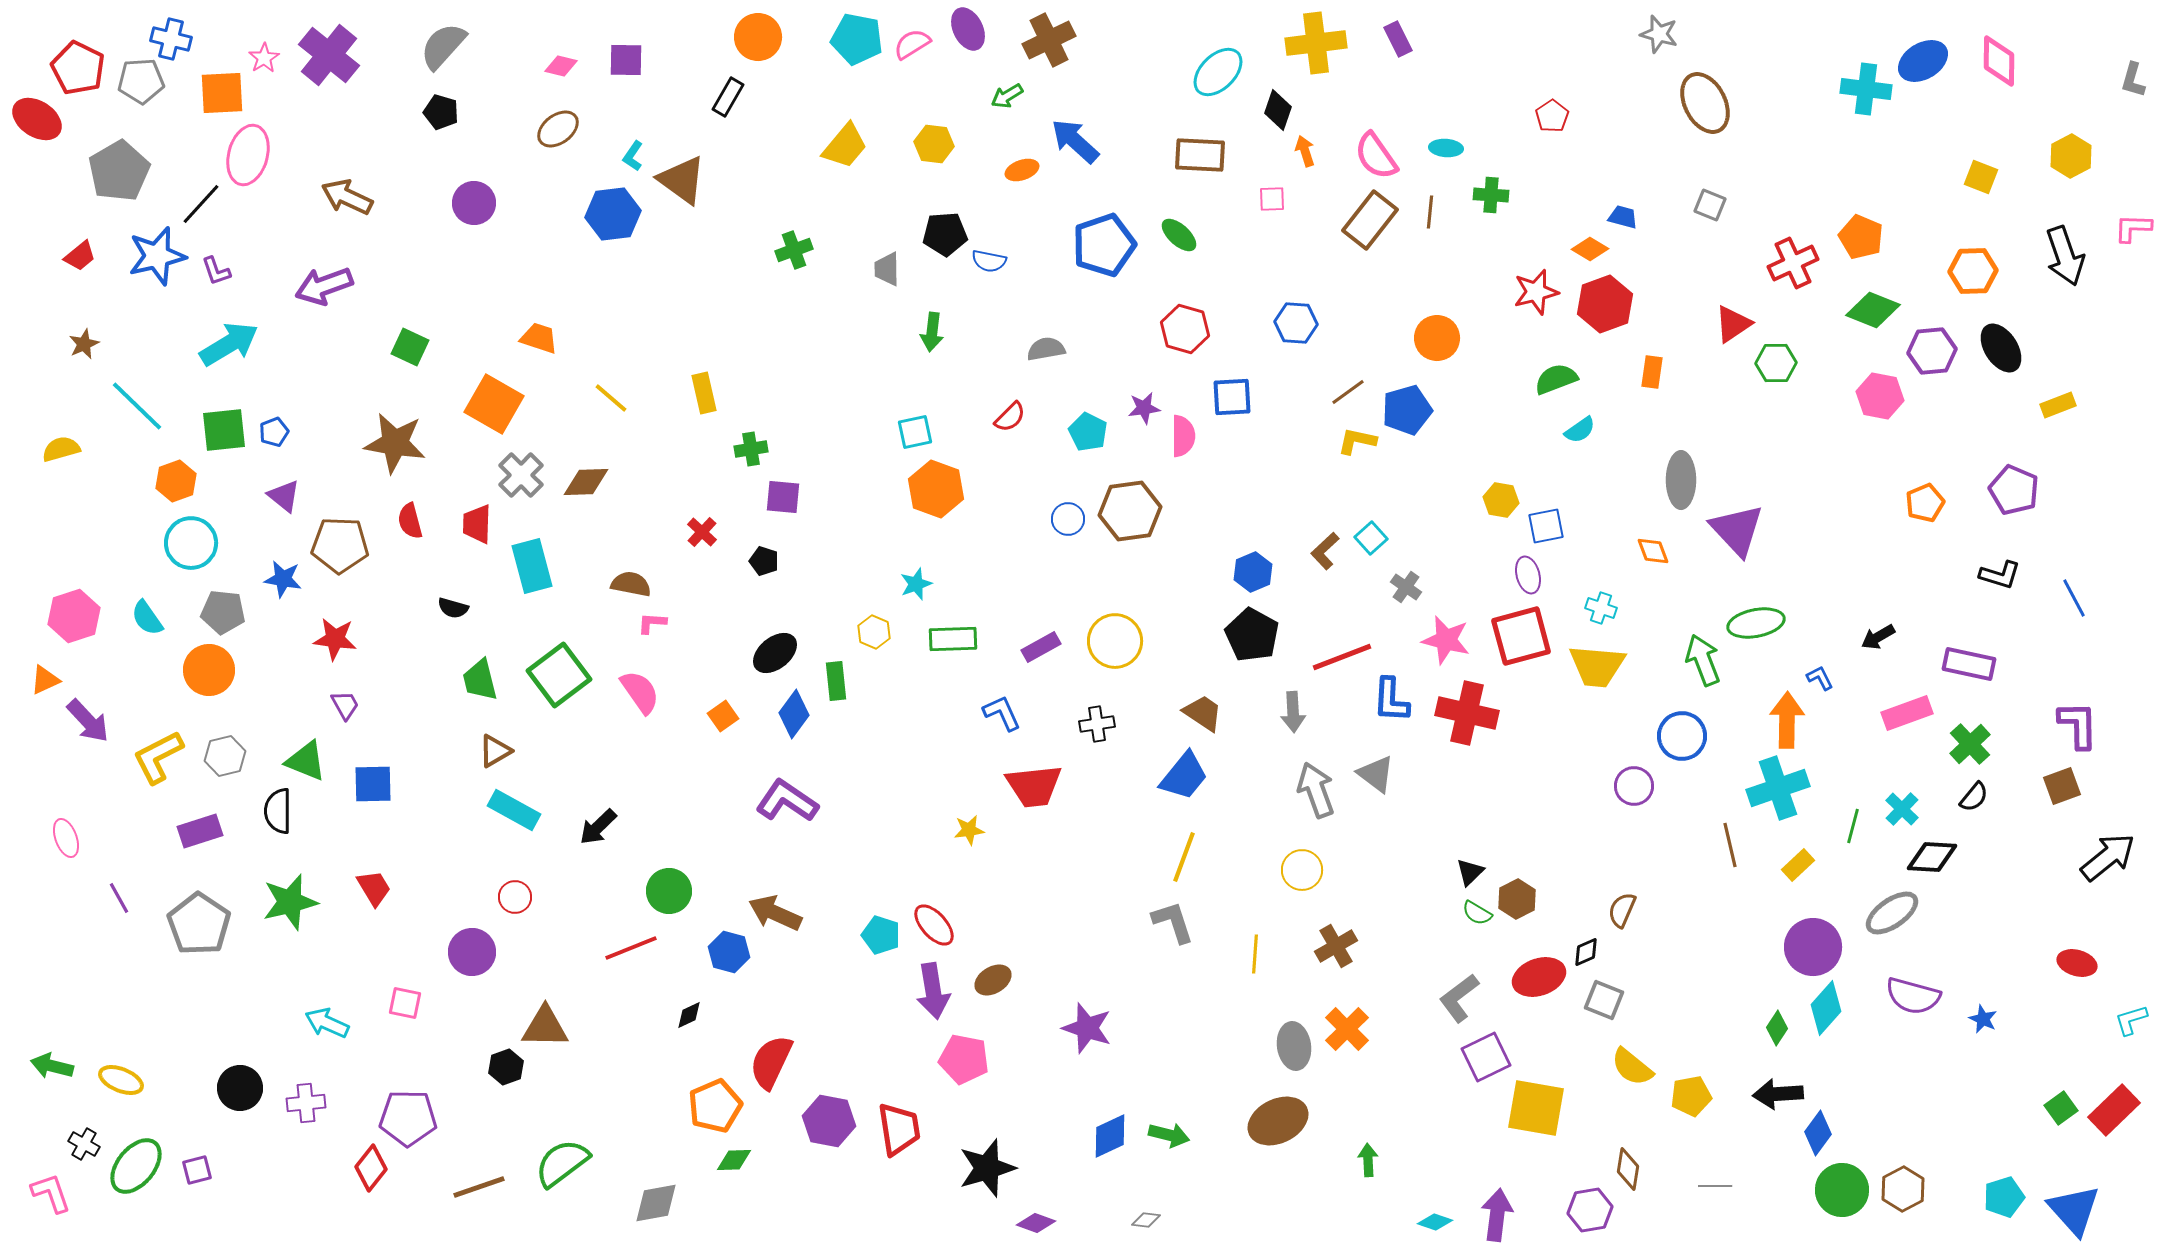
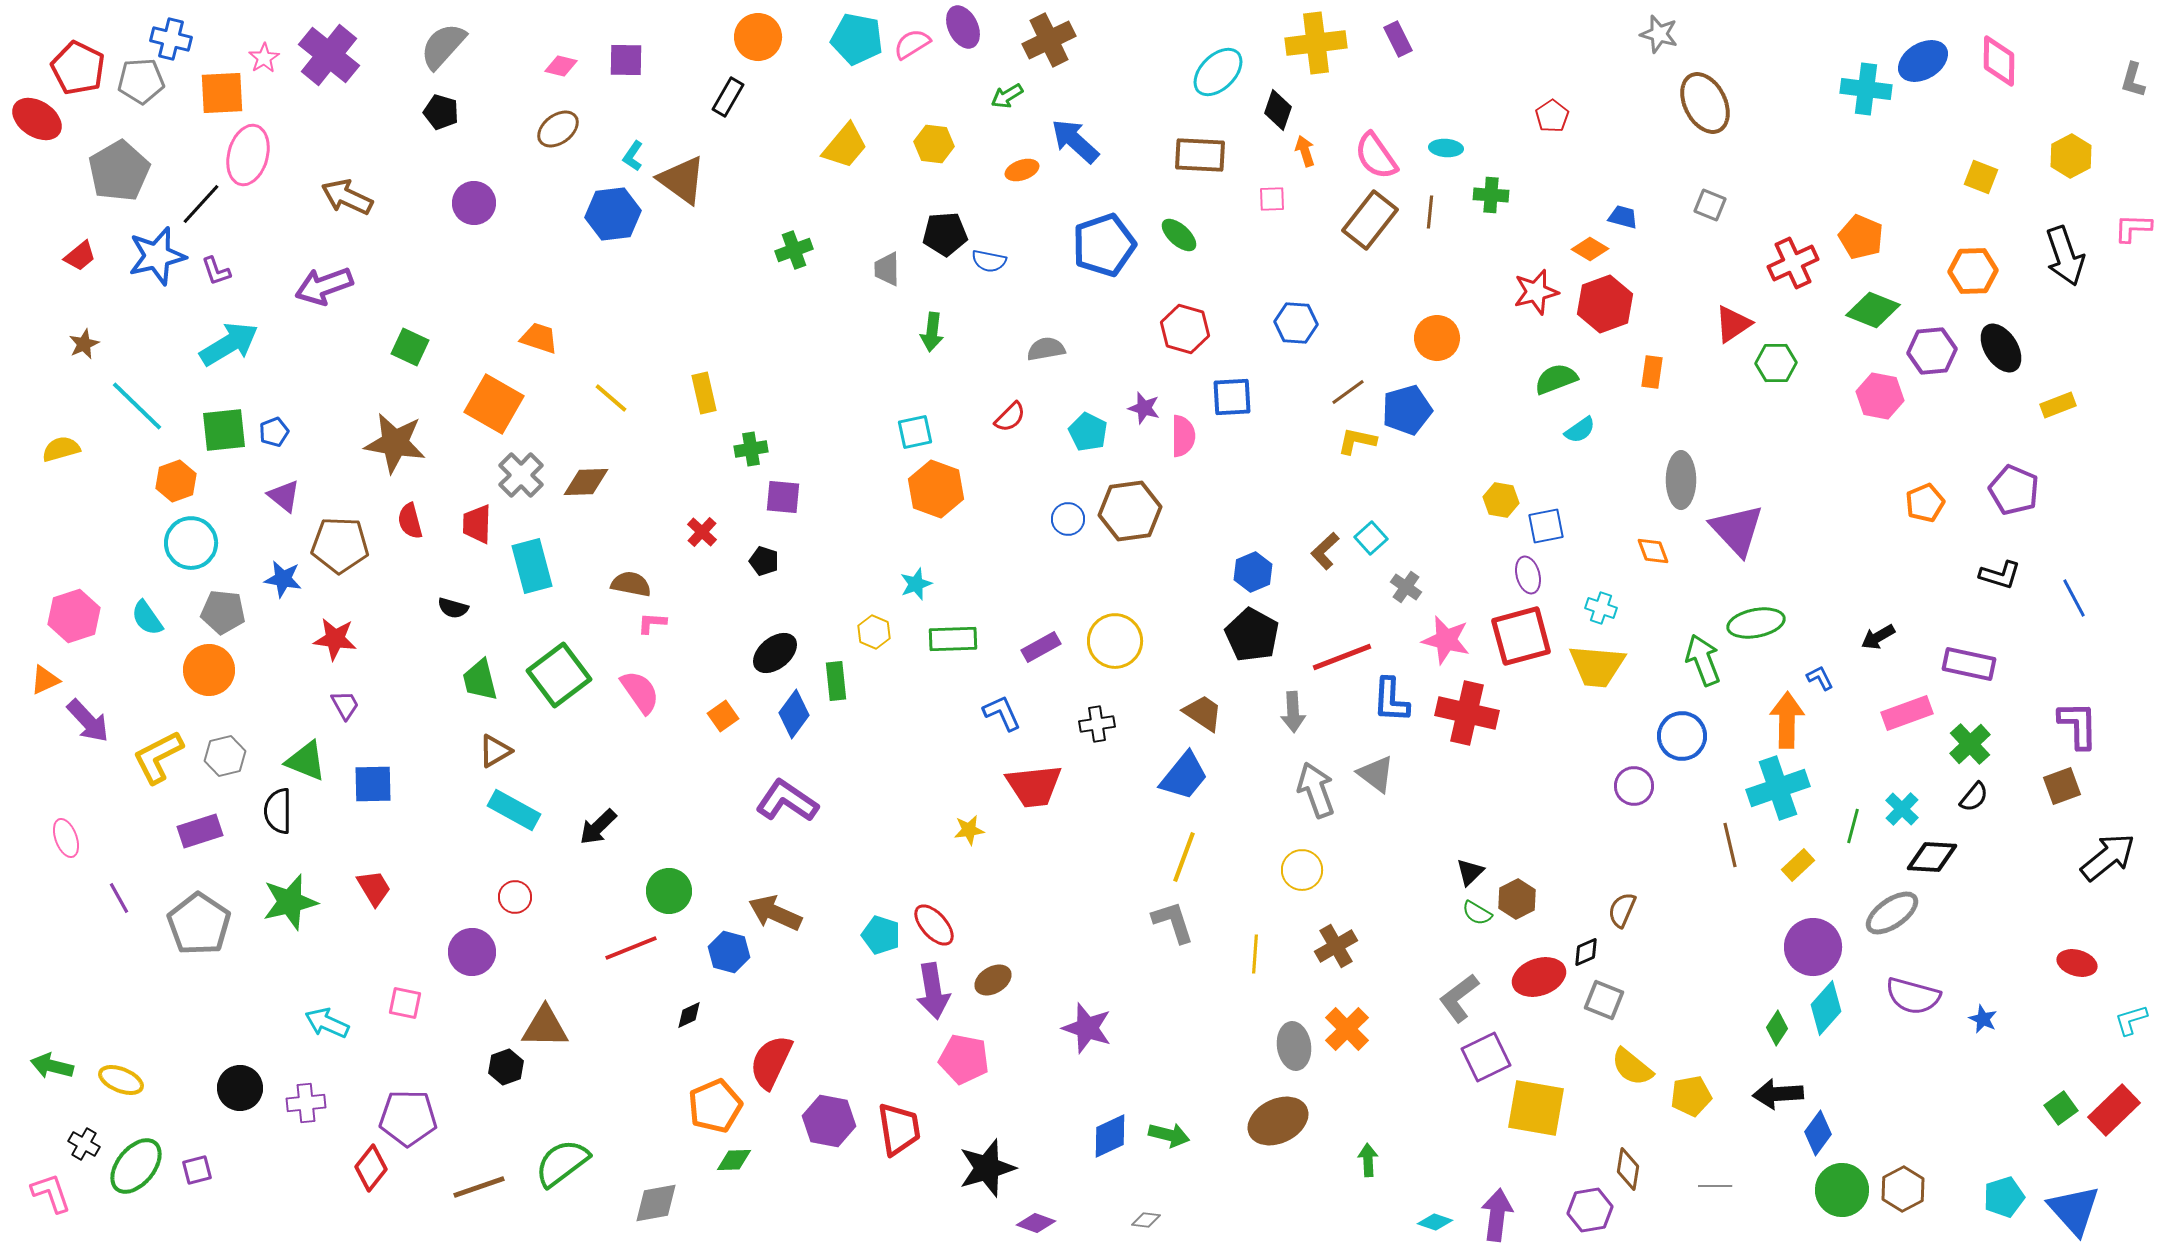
purple ellipse at (968, 29): moved 5 px left, 2 px up
purple star at (1144, 408): rotated 24 degrees clockwise
